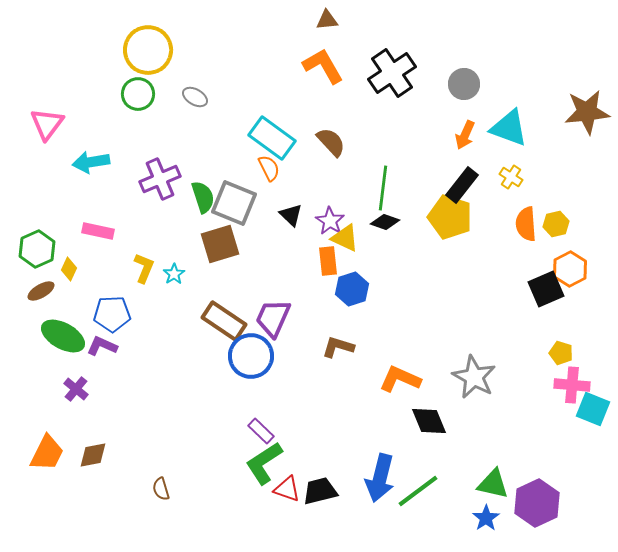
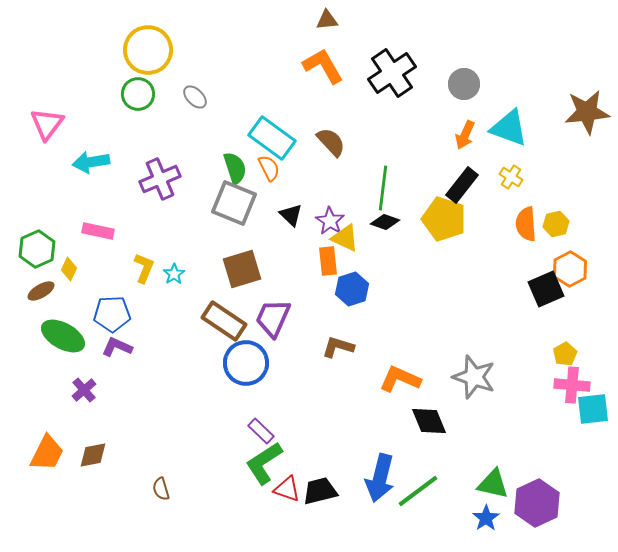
gray ellipse at (195, 97): rotated 15 degrees clockwise
green semicircle at (203, 197): moved 32 px right, 29 px up
yellow pentagon at (450, 217): moved 6 px left, 2 px down
brown square at (220, 244): moved 22 px right, 25 px down
purple L-shape at (102, 346): moved 15 px right, 1 px down
yellow pentagon at (561, 353): moved 4 px right, 1 px down; rotated 25 degrees clockwise
blue circle at (251, 356): moved 5 px left, 7 px down
gray star at (474, 377): rotated 9 degrees counterclockwise
purple cross at (76, 389): moved 8 px right, 1 px down; rotated 10 degrees clockwise
cyan square at (593, 409): rotated 28 degrees counterclockwise
